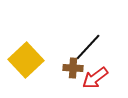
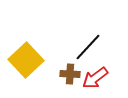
brown cross: moved 3 px left, 6 px down
